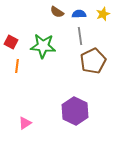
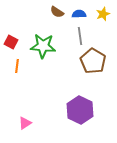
brown pentagon: rotated 15 degrees counterclockwise
purple hexagon: moved 5 px right, 1 px up
